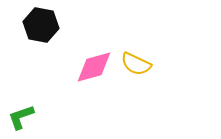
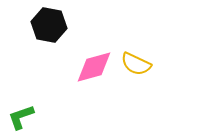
black hexagon: moved 8 px right
